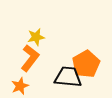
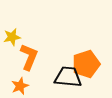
yellow star: moved 24 px left
orange L-shape: moved 1 px left, 1 px up; rotated 16 degrees counterclockwise
orange pentagon: rotated 12 degrees clockwise
